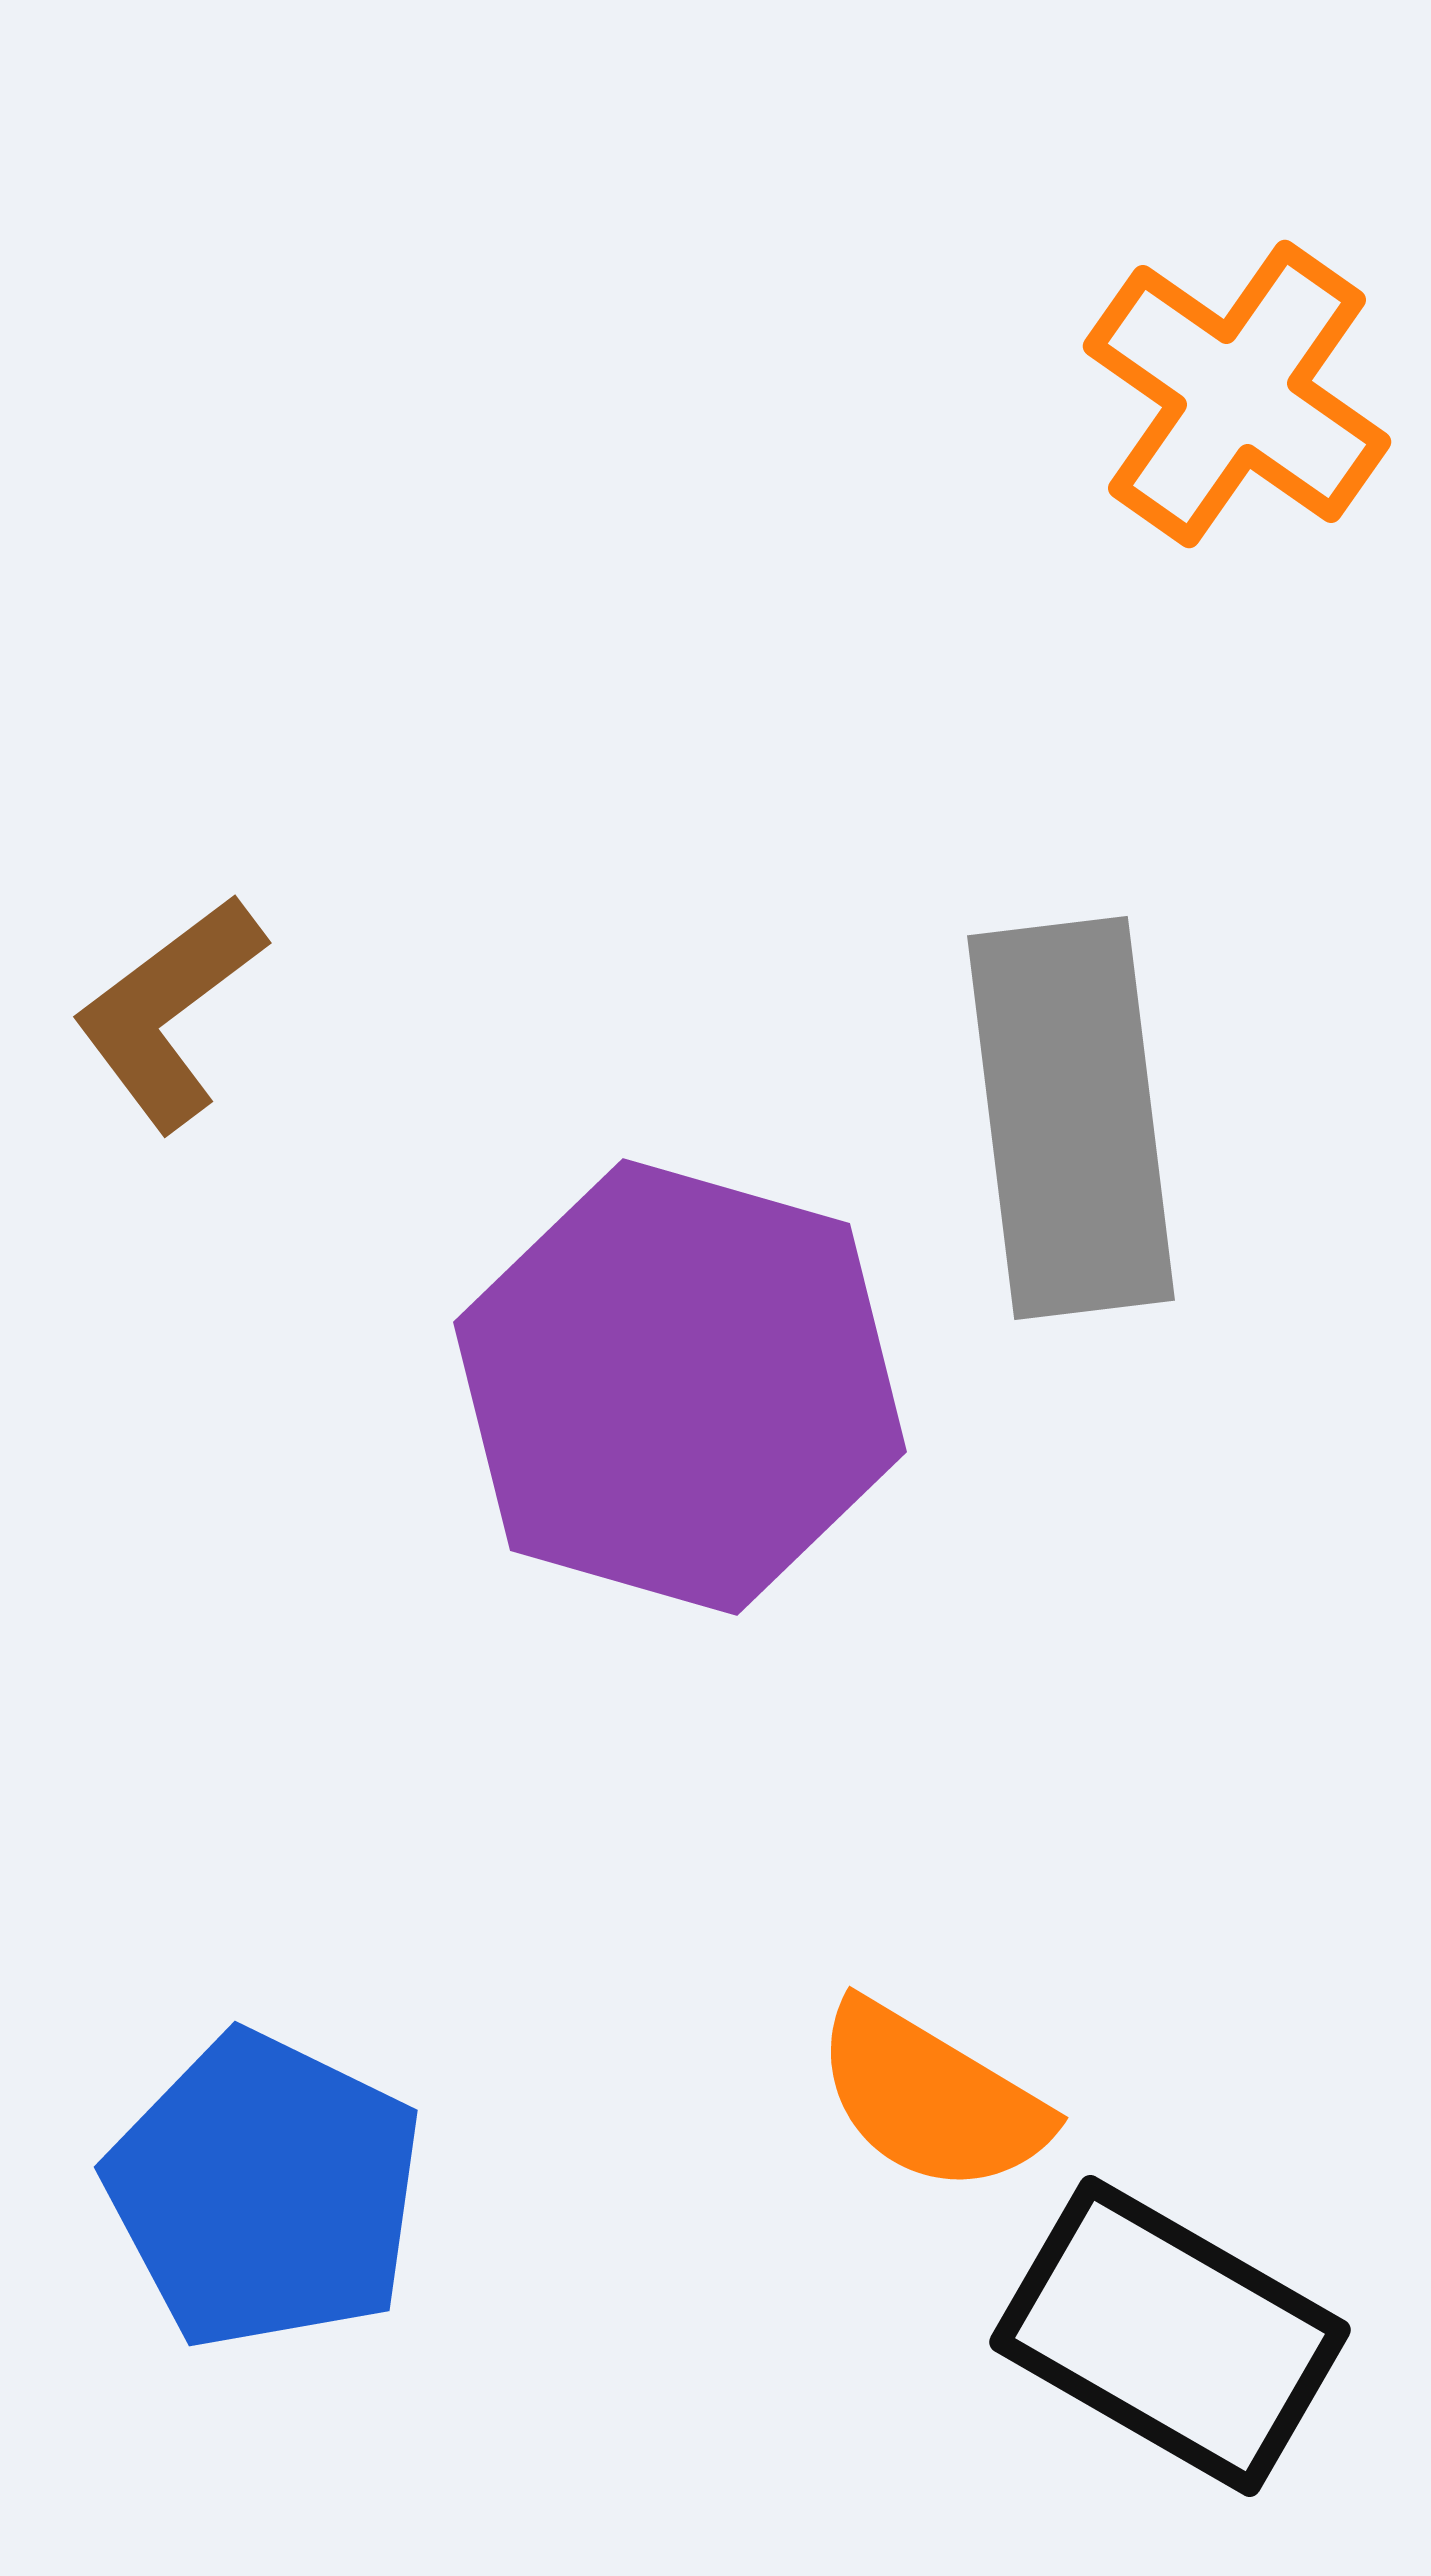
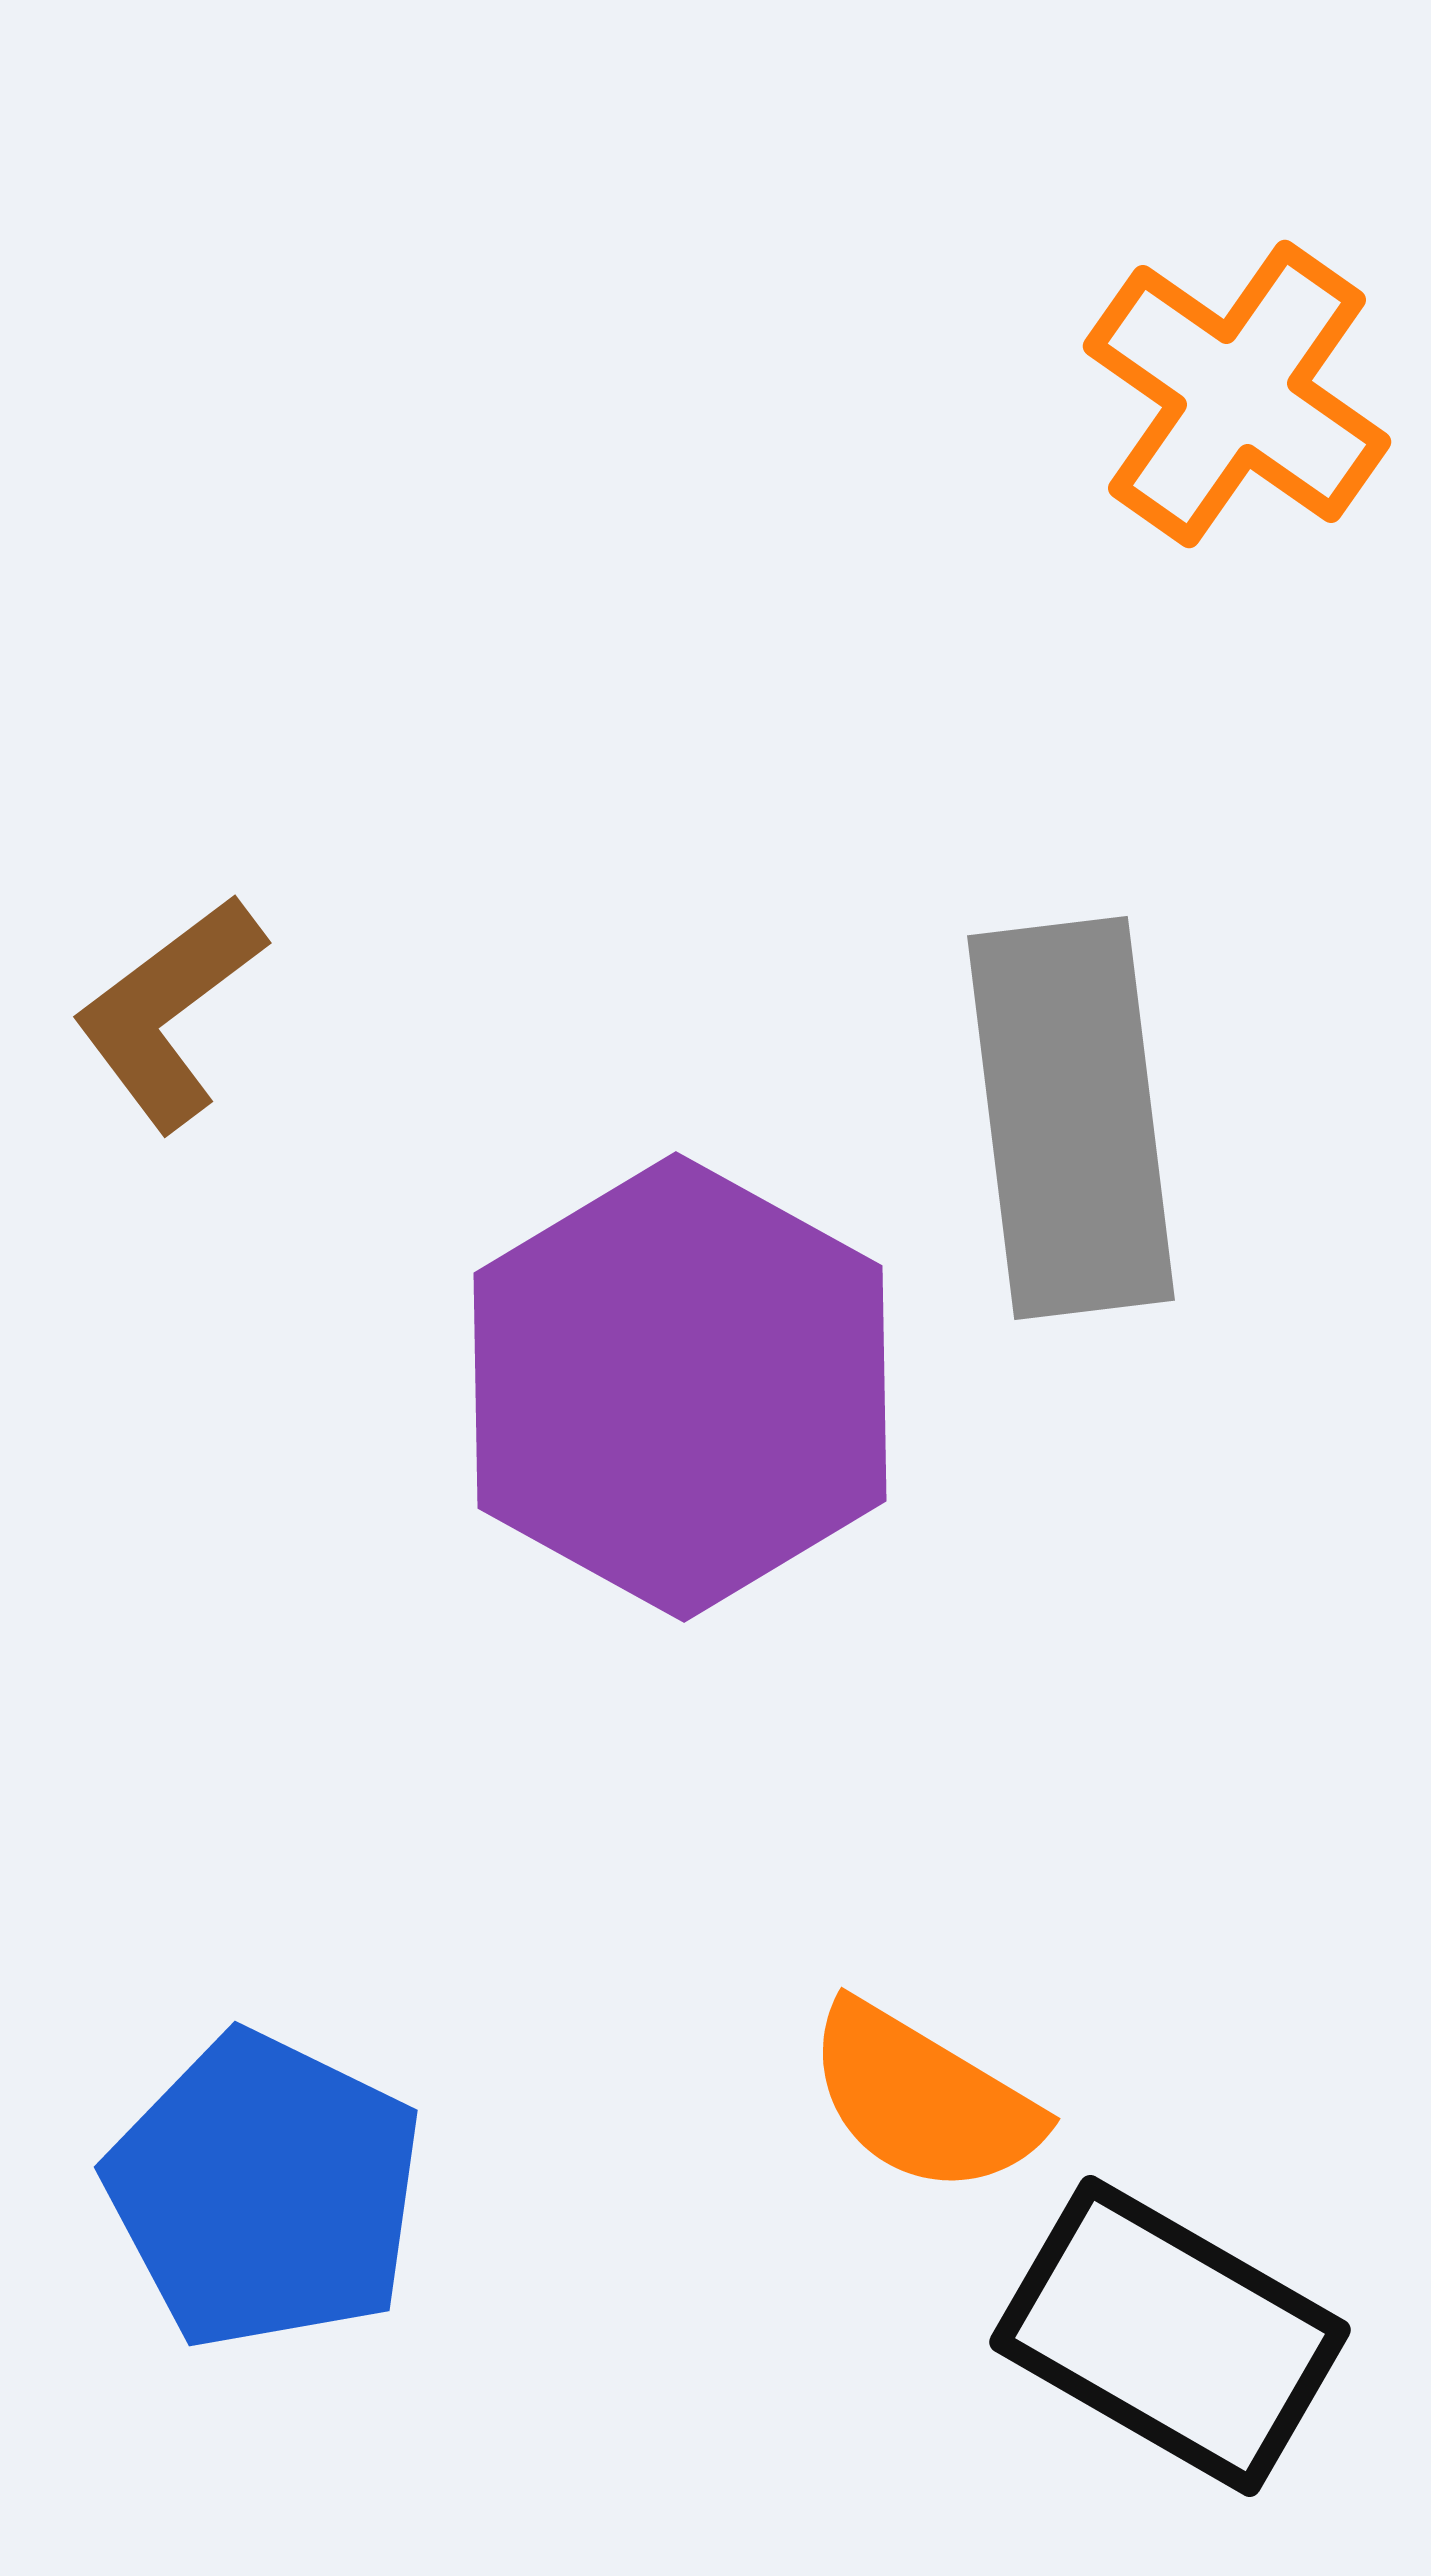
purple hexagon: rotated 13 degrees clockwise
orange semicircle: moved 8 px left, 1 px down
